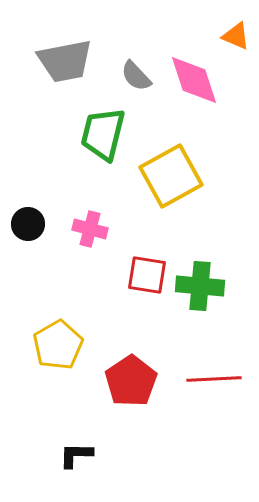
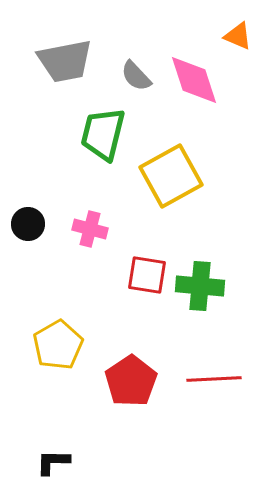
orange triangle: moved 2 px right
black L-shape: moved 23 px left, 7 px down
